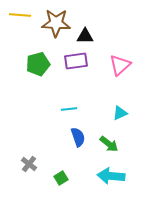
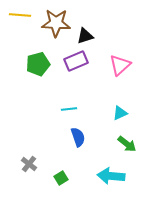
black triangle: rotated 18 degrees counterclockwise
purple rectangle: rotated 15 degrees counterclockwise
green arrow: moved 18 px right
